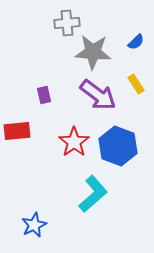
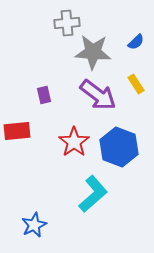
blue hexagon: moved 1 px right, 1 px down
